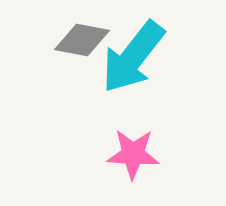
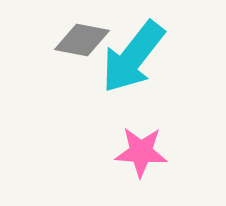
pink star: moved 8 px right, 2 px up
